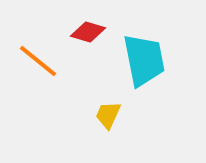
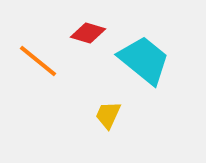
red diamond: moved 1 px down
cyan trapezoid: rotated 40 degrees counterclockwise
